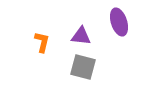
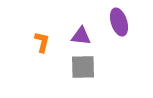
gray square: rotated 16 degrees counterclockwise
